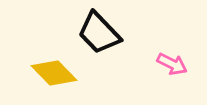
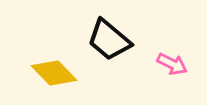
black trapezoid: moved 10 px right, 7 px down; rotated 6 degrees counterclockwise
